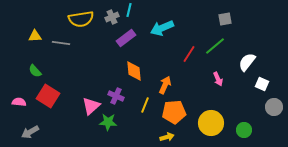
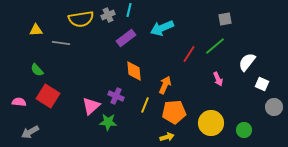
gray cross: moved 4 px left, 2 px up
yellow triangle: moved 1 px right, 6 px up
green semicircle: moved 2 px right, 1 px up
